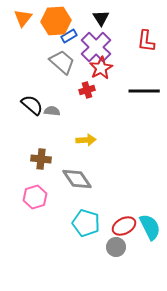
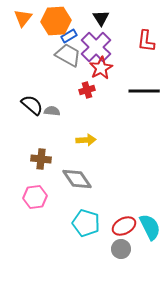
gray trapezoid: moved 6 px right, 7 px up; rotated 12 degrees counterclockwise
pink hexagon: rotated 10 degrees clockwise
gray circle: moved 5 px right, 2 px down
